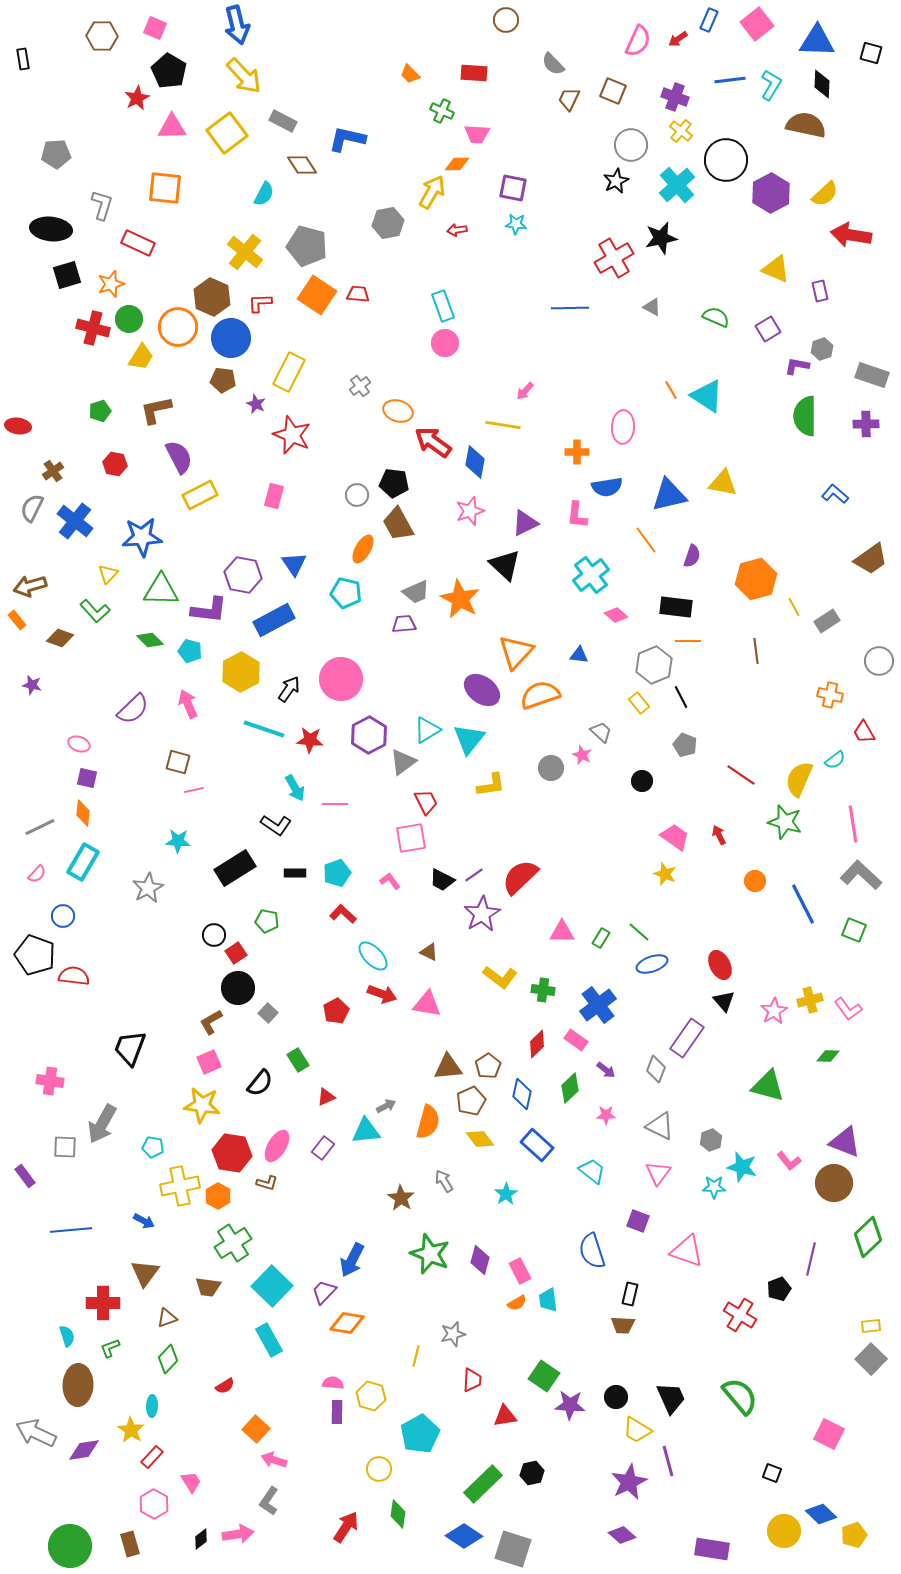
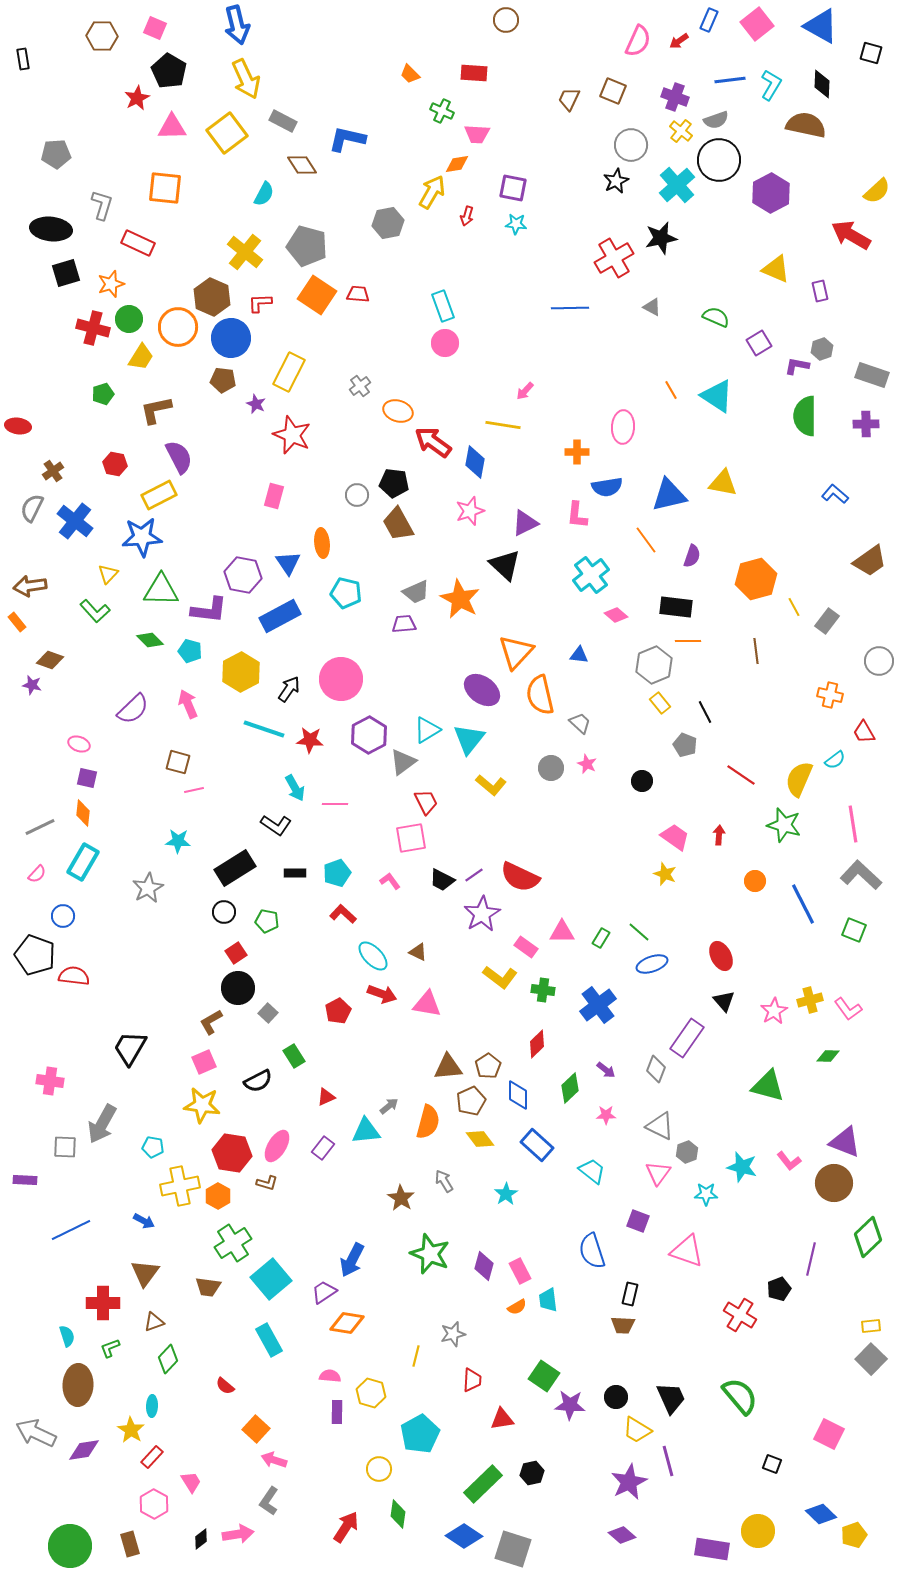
red arrow at (678, 39): moved 1 px right, 2 px down
blue triangle at (817, 41): moved 4 px right, 15 px up; rotated 27 degrees clockwise
gray semicircle at (553, 64): moved 163 px right, 56 px down; rotated 65 degrees counterclockwise
yellow arrow at (244, 76): moved 2 px right, 3 px down; rotated 18 degrees clockwise
black circle at (726, 160): moved 7 px left
orange diamond at (457, 164): rotated 10 degrees counterclockwise
yellow semicircle at (825, 194): moved 52 px right, 3 px up
red arrow at (457, 230): moved 10 px right, 14 px up; rotated 66 degrees counterclockwise
red arrow at (851, 235): rotated 21 degrees clockwise
black square at (67, 275): moved 1 px left, 2 px up
purple square at (768, 329): moved 9 px left, 14 px down
cyan triangle at (707, 396): moved 10 px right
green pentagon at (100, 411): moved 3 px right, 17 px up
yellow rectangle at (200, 495): moved 41 px left
orange ellipse at (363, 549): moved 41 px left, 6 px up; rotated 36 degrees counterclockwise
brown trapezoid at (871, 559): moved 1 px left, 2 px down
blue triangle at (294, 564): moved 6 px left, 1 px up
brown arrow at (30, 586): rotated 8 degrees clockwise
orange rectangle at (17, 620): moved 2 px down
blue rectangle at (274, 620): moved 6 px right, 4 px up
gray rectangle at (827, 621): rotated 20 degrees counterclockwise
brown diamond at (60, 638): moved 10 px left, 22 px down
orange semicircle at (540, 695): rotated 84 degrees counterclockwise
black line at (681, 697): moved 24 px right, 15 px down
yellow rectangle at (639, 703): moved 21 px right
gray trapezoid at (601, 732): moved 21 px left, 9 px up
pink star at (582, 755): moved 5 px right, 9 px down
yellow L-shape at (491, 785): rotated 48 degrees clockwise
green star at (785, 822): moved 1 px left, 3 px down
red arrow at (719, 835): rotated 30 degrees clockwise
red semicircle at (520, 877): rotated 111 degrees counterclockwise
black circle at (214, 935): moved 10 px right, 23 px up
brown triangle at (429, 952): moved 11 px left
red ellipse at (720, 965): moved 1 px right, 9 px up
red pentagon at (336, 1011): moved 2 px right
pink rectangle at (576, 1040): moved 50 px left, 93 px up
black trapezoid at (130, 1048): rotated 9 degrees clockwise
green rectangle at (298, 1060): moved 4 px left, 4 px up
pink square at (209, 1062): moved 5 px left
black semicircle at (260, 1083): moved 2 px left, 2 px up; rotated 24 degrees clockwise
blue diamond at (522, 1094): moved 4 px left, 1 px down; rotated 12 degrees counterclockwise
gray arrow at (386, 1106): moved 3 px right; rotated 12 degrees counterclockwise
gray hexagon at (711, 1140): moved 24 px left, 12 px down
purple rectangle at (25, 1176): moved 4 px down; rotated 50 degrees counterclockwise
cyan star at (714, 1187): moved 8 px left, 7 px down
blue line at (71, 1230): rotated 21 degrees counterclockwise
purple diamond at (480, 1260): moved 4 px right, 6 px down
cyan square at (272, 1286): moved 1 px left, 7 px up; rotated 6 degrees clockwise
purple trapezoid at (324, 1292): rotated 12 degrees clockwise
orange semicircle at (517, 1303): moved 4 px down
brown triangle at (167, 1318): moved 13 px left, 4 px down
pink semicircle at (333, 1383): moved 3 px left, 7 px up
red semicircle at (225, 1386): rotated 72 degrees clockwise
yellow hexagon at (371, 1396): moved 3 px up
red triangle at (505, 1416): moved 3 px left, 3 px down
black square at (772, 1473): moved 9 px up
yellow circle at (784, 1531): moved 26 px left
